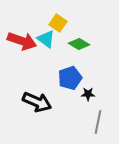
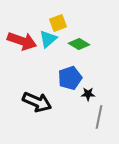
yellow square: rotated 36 degrees clockwise
cyan triangle: moved 2 px right; rotated 42 degrees clockwise
gray line: moved 1 px right, 5 px up
